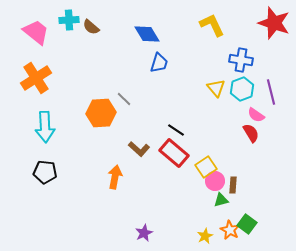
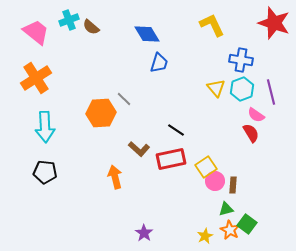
cyan cross: rotated 18 degrees counterclockwise
red rectangle: moved 3 px left, 6 px down; rotated 52 degrees counterclockwise
orange arrow: rotated 25 degrees counterclockwise
green triangle: moved 5 px right, 9 px down
purple star: rotated 12 degrees counterclockwise
